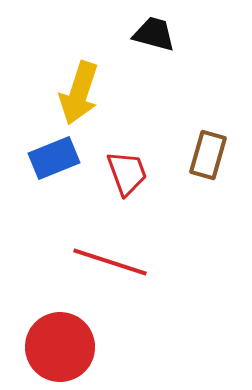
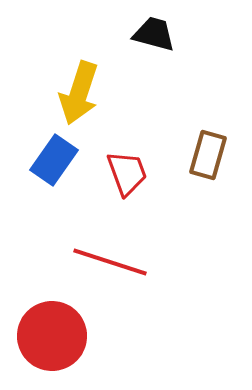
blue rectangle: moved 2 px down; rotated 33 degrees counterclockwise
red circle: moved 8 px left, 11 px up
